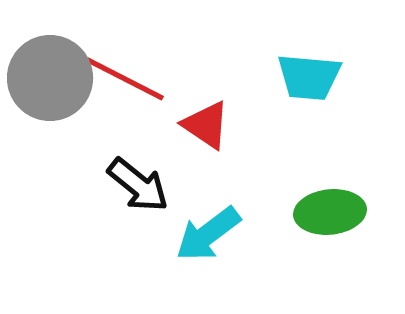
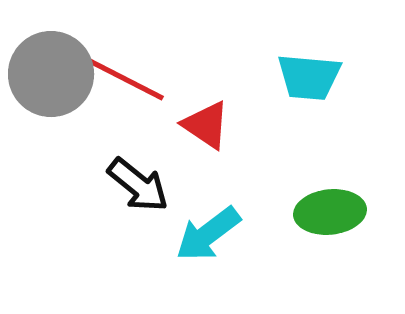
gray circle: moved 1 px right, 4 px up
